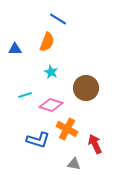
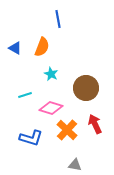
blue line: rotated 48 degrees clockwise
orange semicircle: moved 5 px left, 5 px down
blue triangle: moved 1 px up; rotated 32 degrees clockwise
cyan star: moved 2 px down
pink diamond: moved 3 px down
orange cross: moved 1 px down; rotated 15 degrees clockwise
blue L-shape: moved 7 px left, 2 px up
red arrow: moved 20 px up
gray triangle: moved 1 px right, 1 px down
